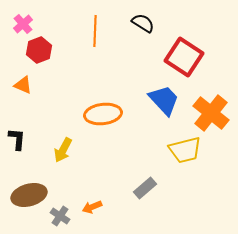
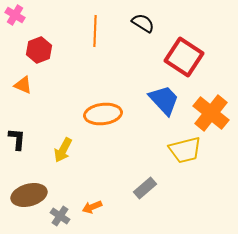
pink cross: moved 8 px left, 9 px up; rotated 18 degrees counterclockwise
